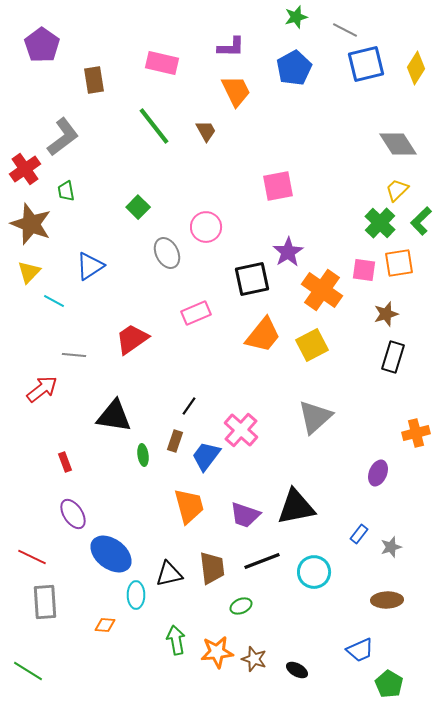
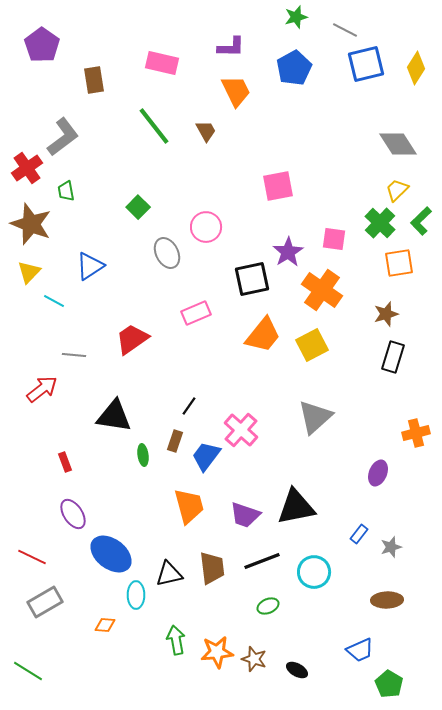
red cross at (25, 169): moved 2 px right, 1 px up
pink square at (364, 270): moved 30 px left, 31 px up
gray rectangle at (45, 602): rotated 64 degrees clockwise
green ellipse at (241, 606): moved 27 px right
